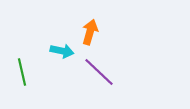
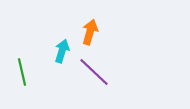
cyan arrow: rotated 85 degrees counterclockwise
purple line: moved 5 px left
